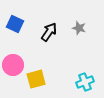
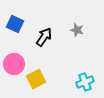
gray star: moved 2 px left, 2 px down
black arrow: moved 5 px left, 5 px down
pink circle: moved 1 px right, 1 px up
yellow square: rotated 12 degrees counterclockwise
